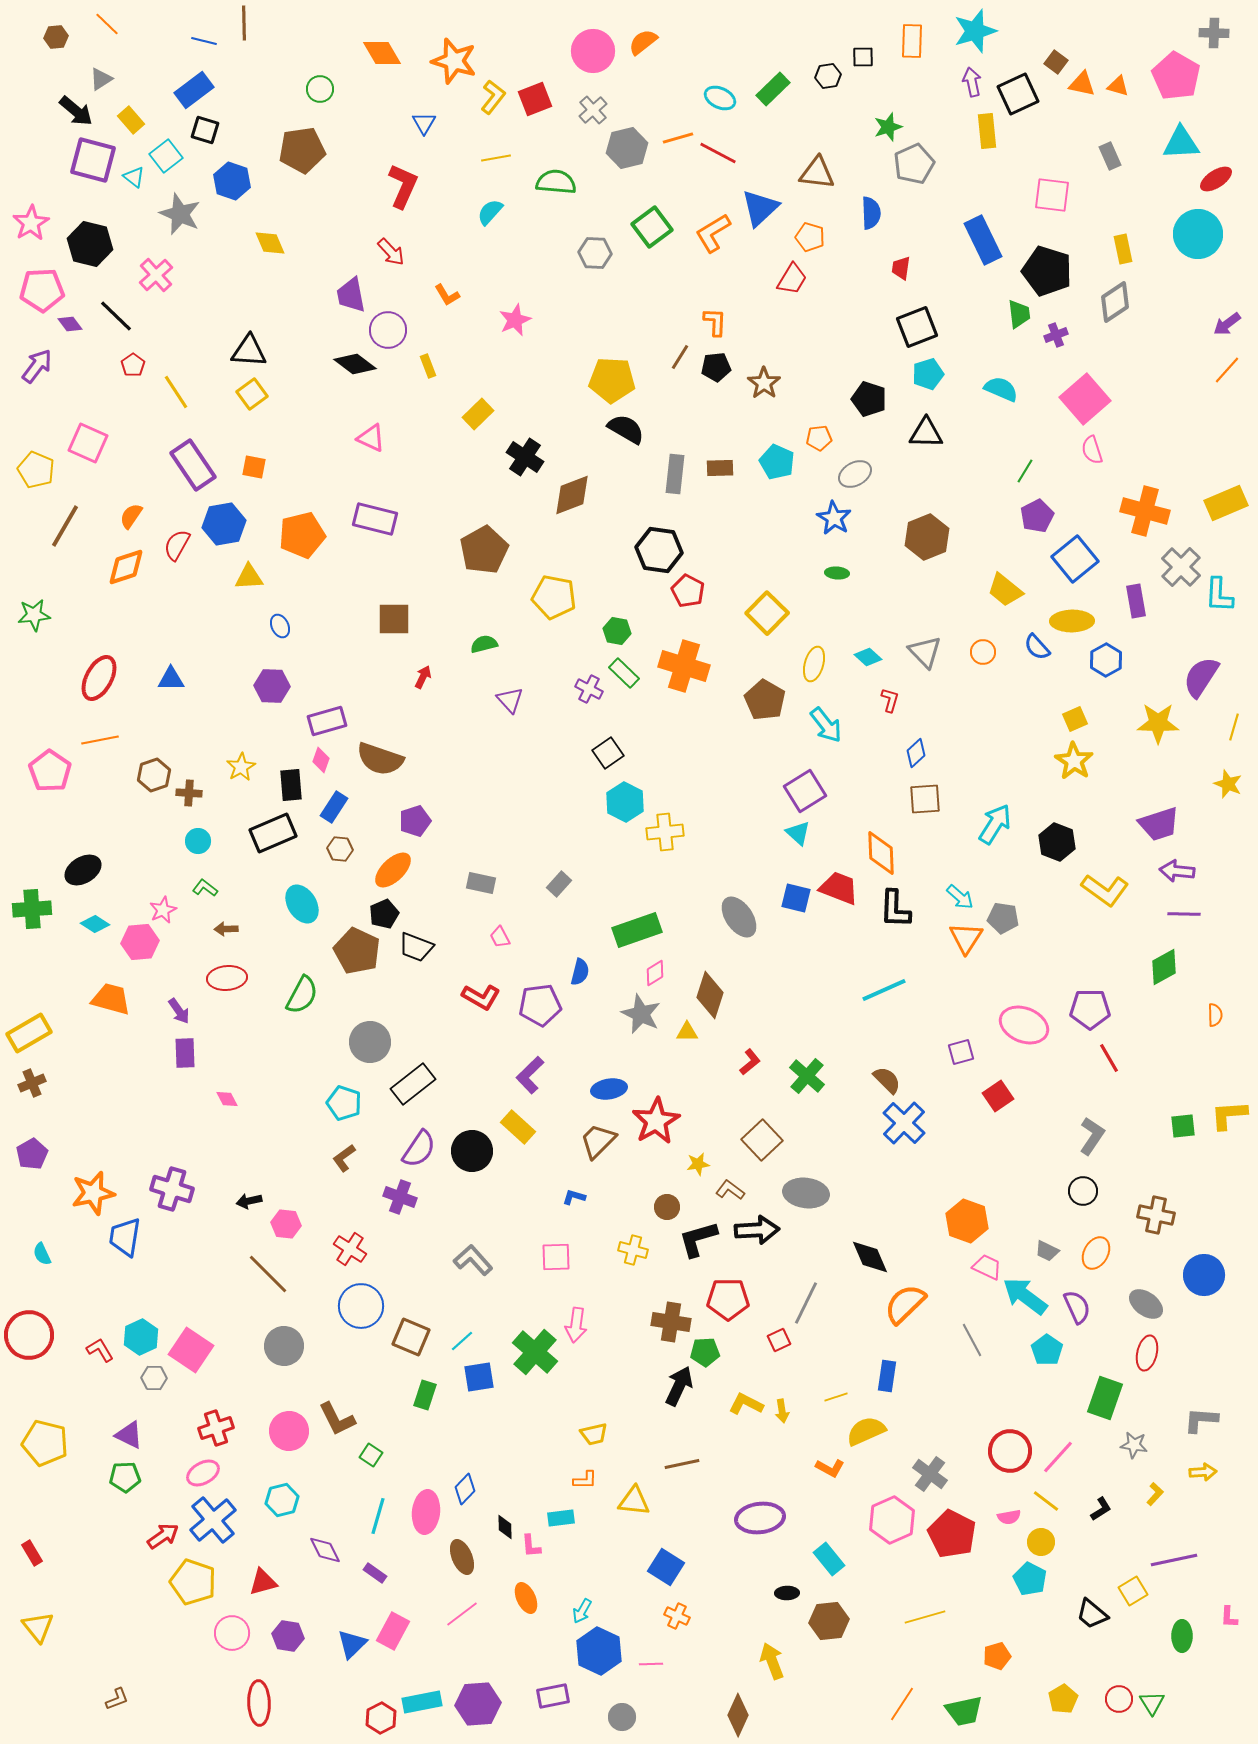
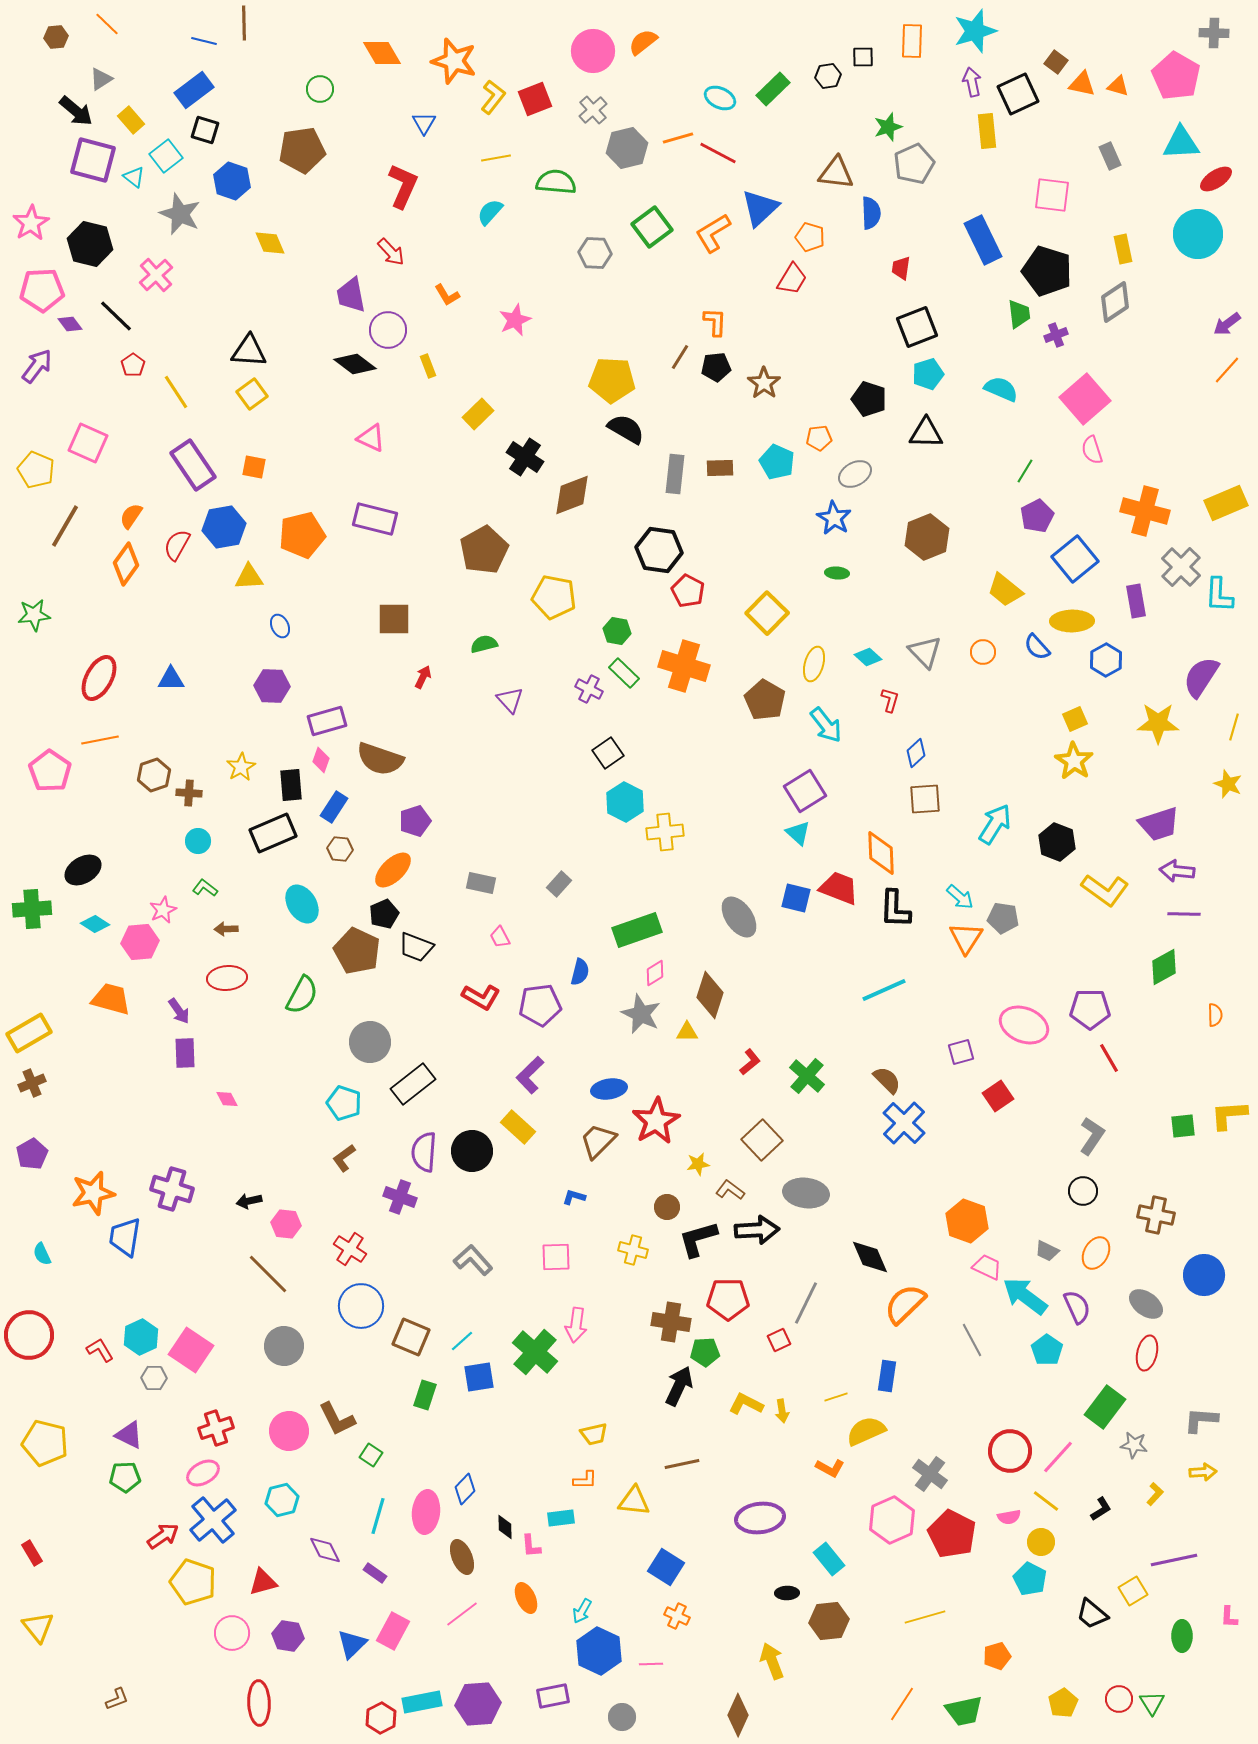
brown triangle at (817, 173): moved 19 px right
blue hexagon at (224, 524): moved 3 px down
orange diamond at (126, 567): moved 3 px up; rotated 36 degrees counterclockwise
purple semicircle at (419, 1149): moved 5 px right, 3 px down; rotated 150 degrees clockwise
green rectangle at (1105, 1398): moved 9 px down; rotated 18 degrees clockwise
yellow pentagon at (1063, 1699): moved 4 px down
